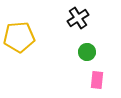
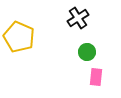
yellow pentagon: rotated 28 degrees clockwise
pink rectangle: moved 1 px left, 3 px up
